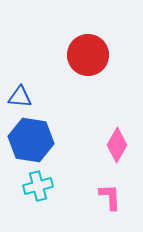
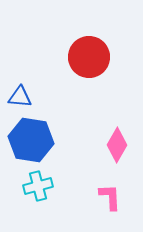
red circle: moved 1 px right, 2 px down
